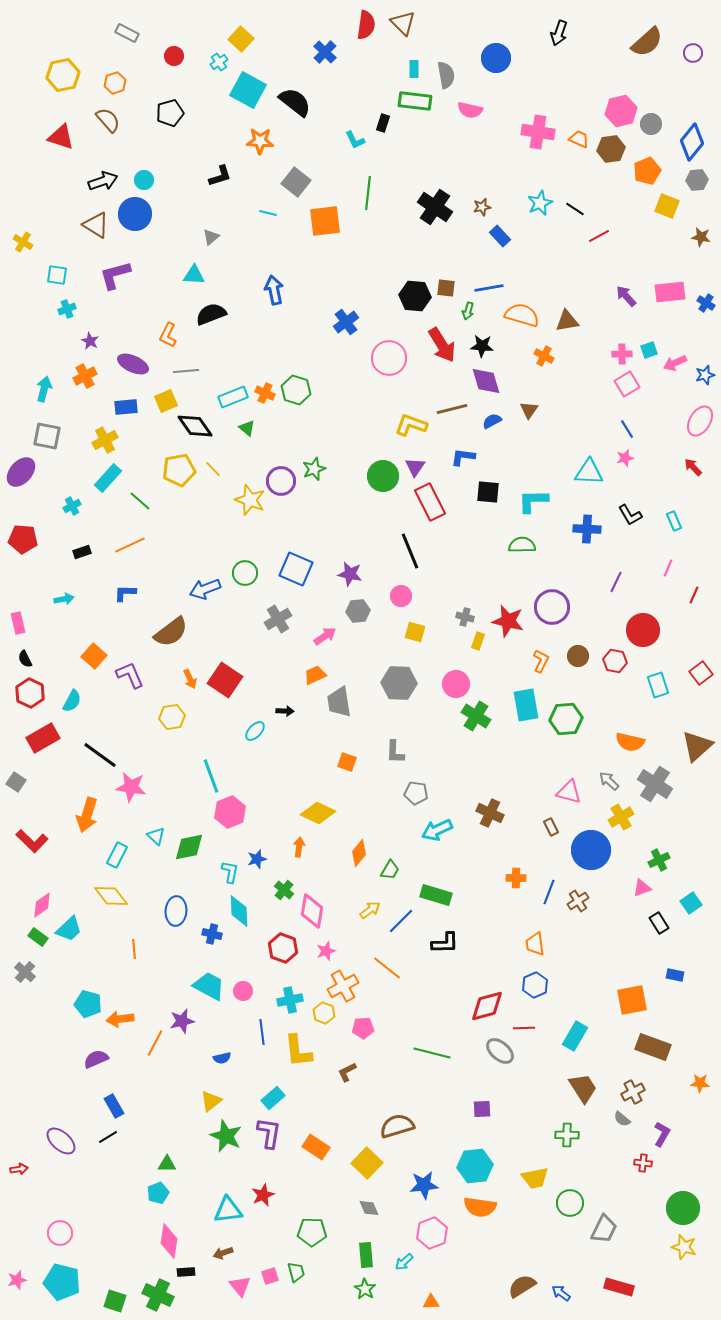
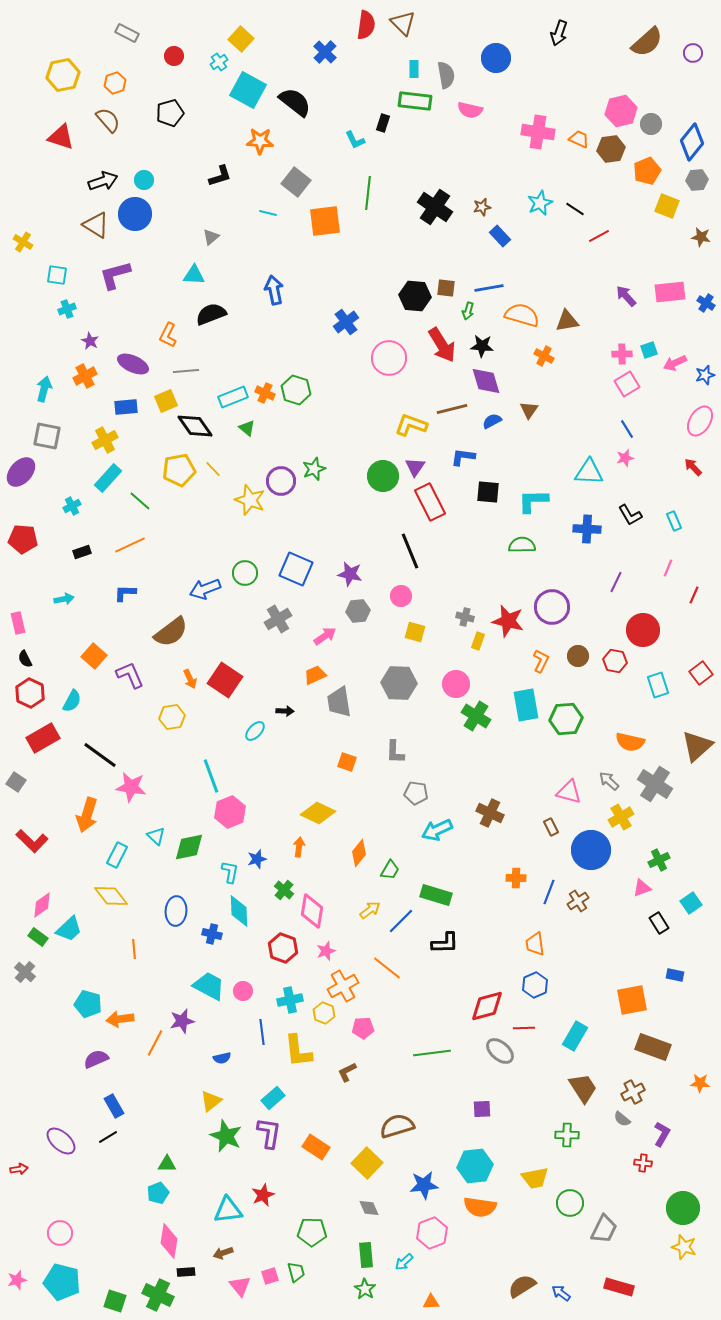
green line at (432, 1053): rotated 21 degrees counterclockwise
